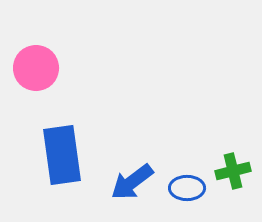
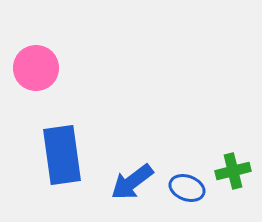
blue ellipse: rotated 20 degrees clockwise
